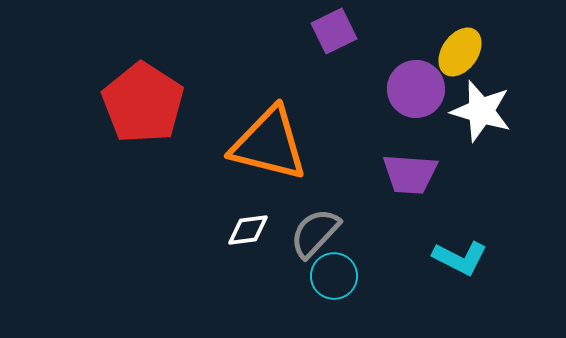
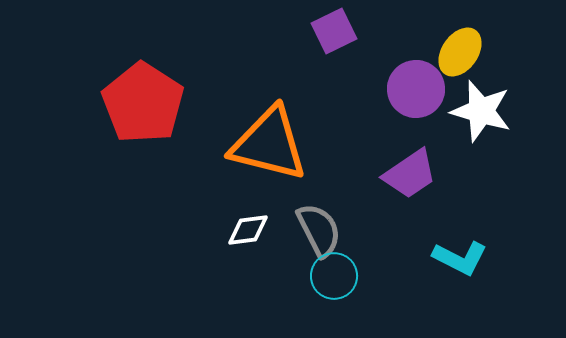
purple trapezoid: rotated 38 degrees counterclockwise
gray semicircle: moved 4 px right, 3 px up; rotated 110 degrees clockwise
